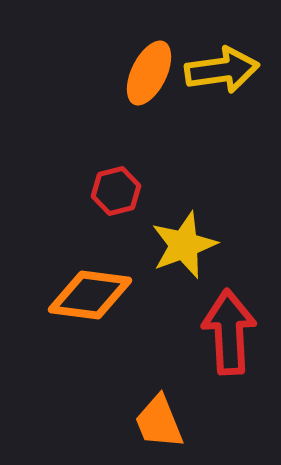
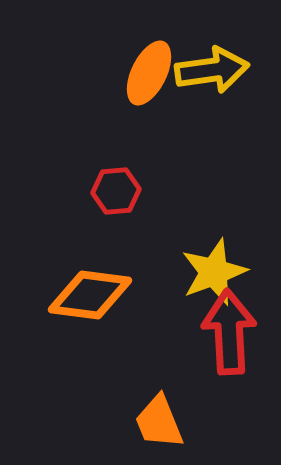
yellow arrow: moved 10 px left
red hexagon: rotated 9 degrees clockwise
yellow star: moved 30 px right, 27 px down
